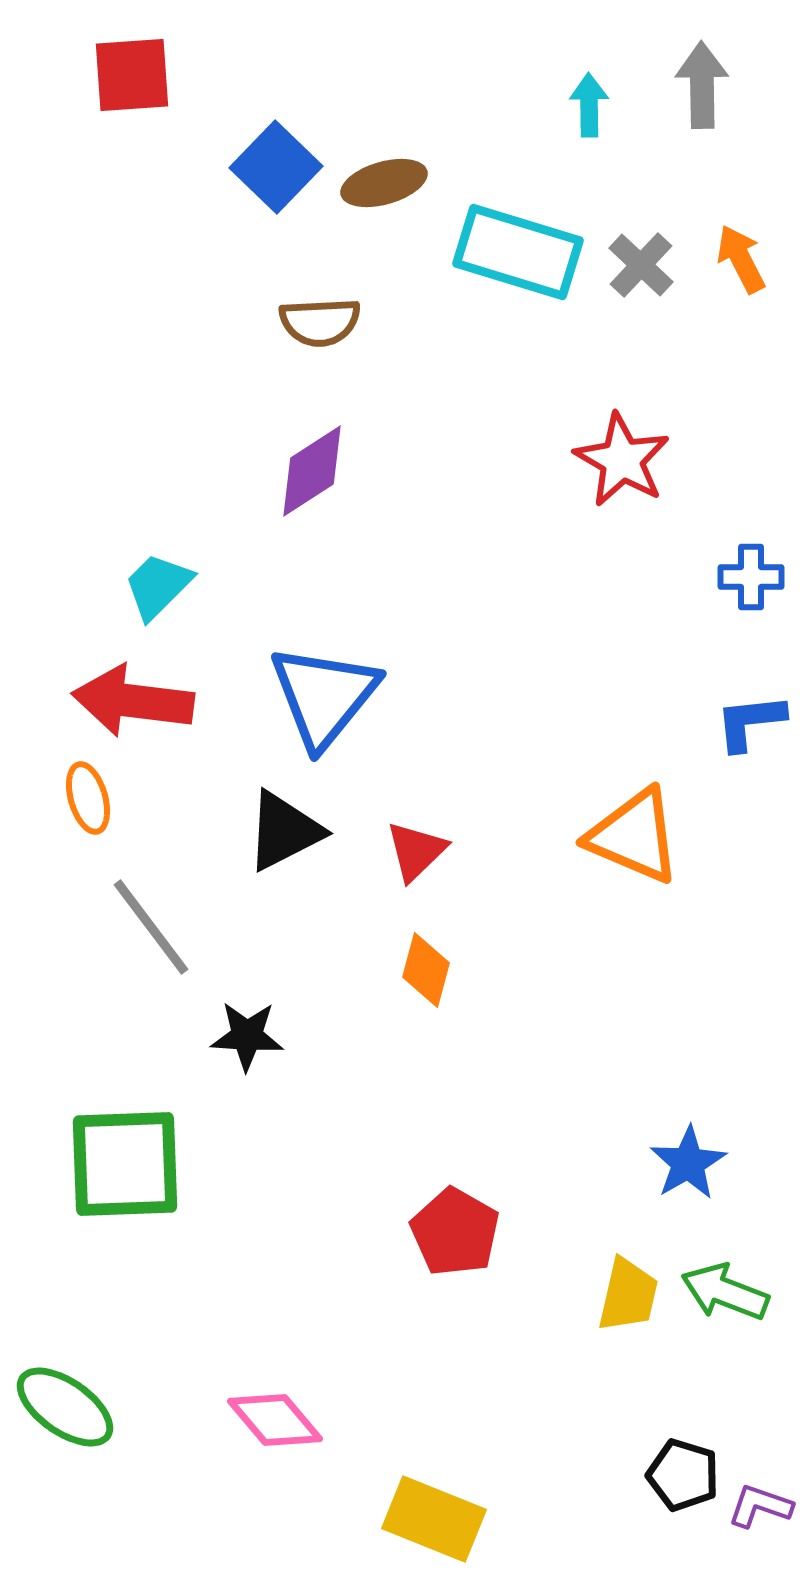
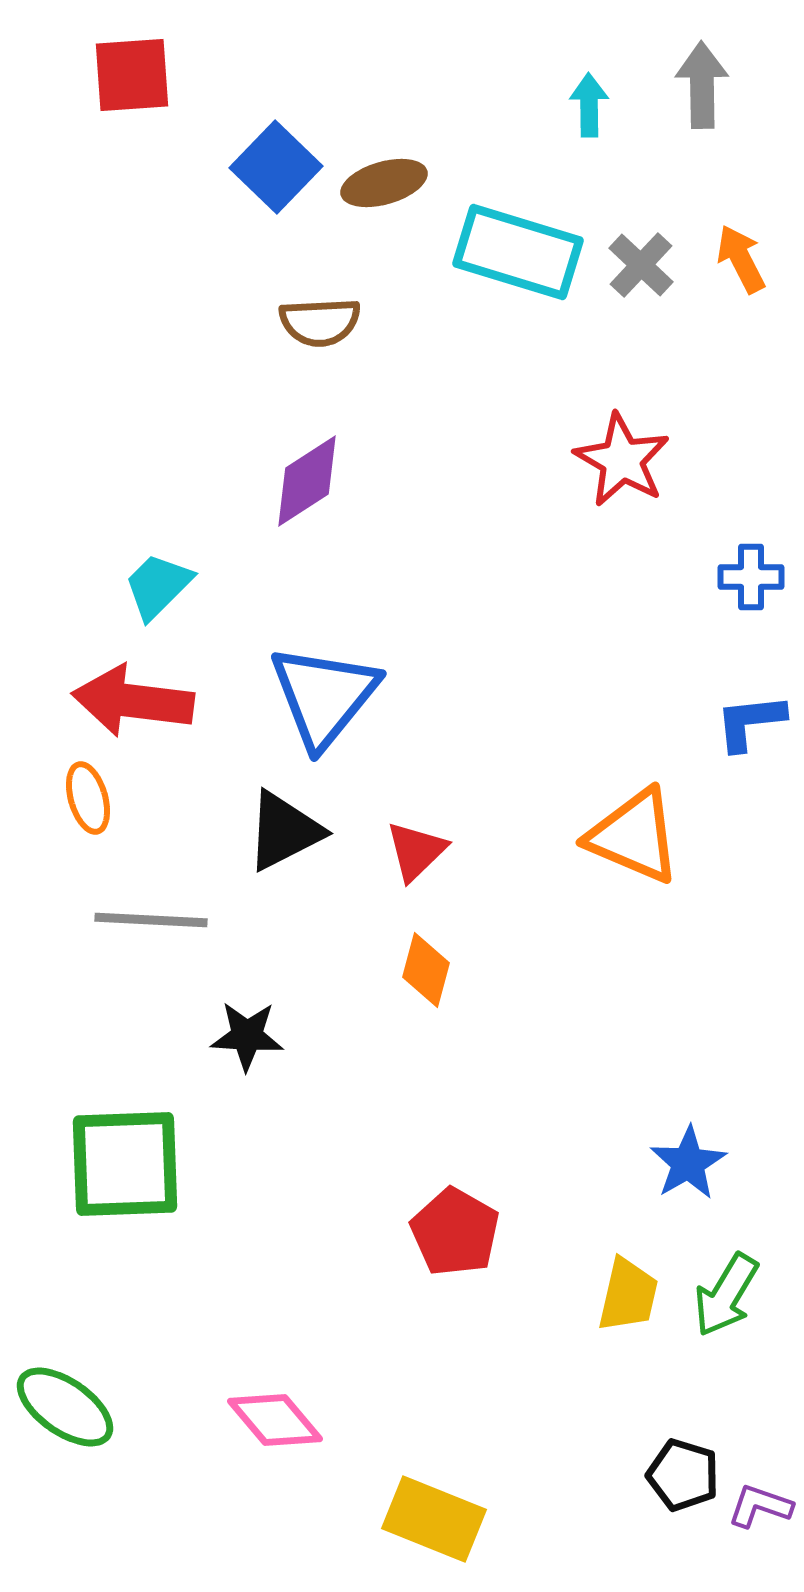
purple diamond: moved 5 px left, 10 px down
gray line: moved 7 px up; rotated 50 degrees counterclockwise
green arrow: moved 1 px right, 3 px down; rotated 80 degrees counterclockwise
